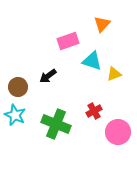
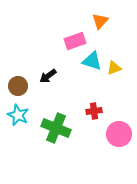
orange triangle: moved 2 px left, 3 px up
pink rectangle: moved 7 px right
yellow triangle: moved 6 px up
brown circle: moved 1 px up
red cross: rotated 21 degrees clockwise
cyan star: moved 3 px right
green cross: moved 4 px down
pink circle: moved 1 px right, 2 px down
